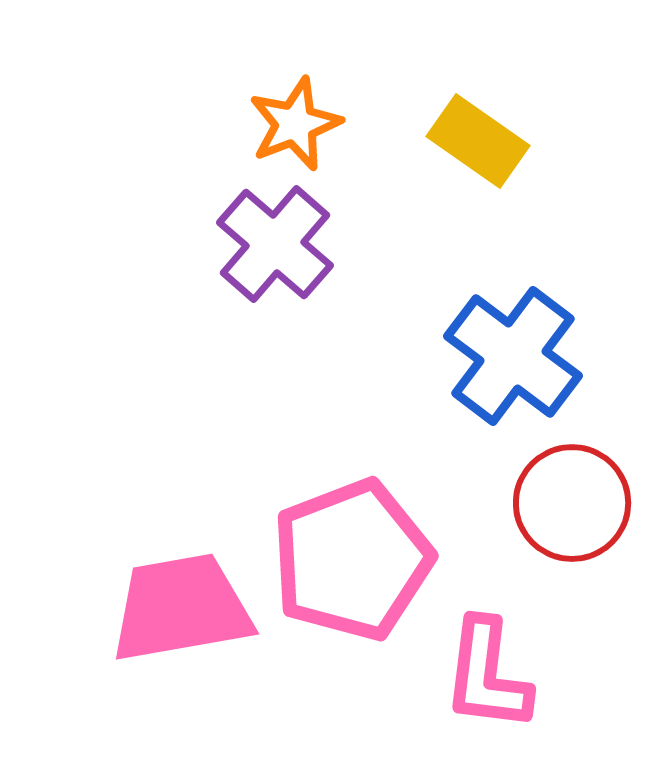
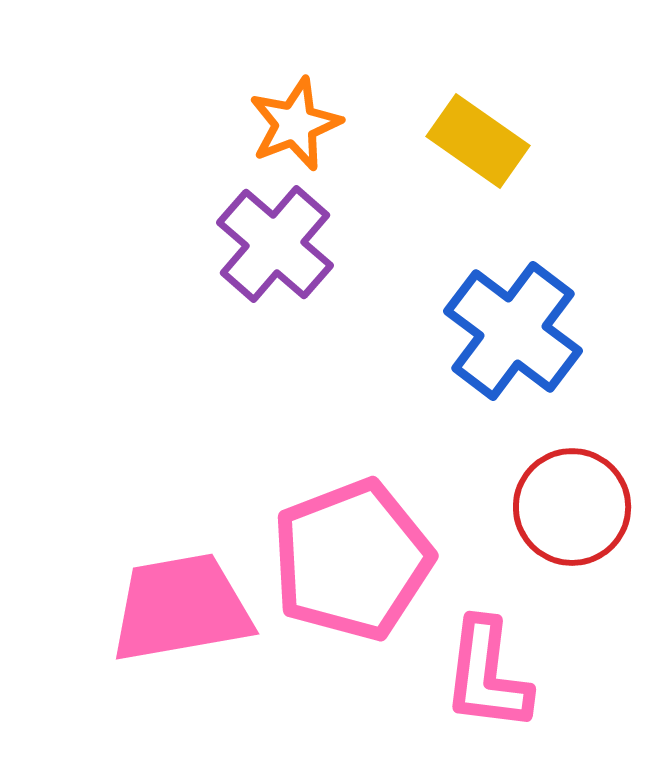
blue cross: moved 25 px up
red circle: moved 4 px down
